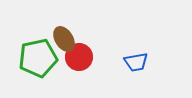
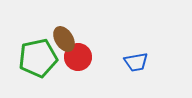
red circle: moved 1 px left
